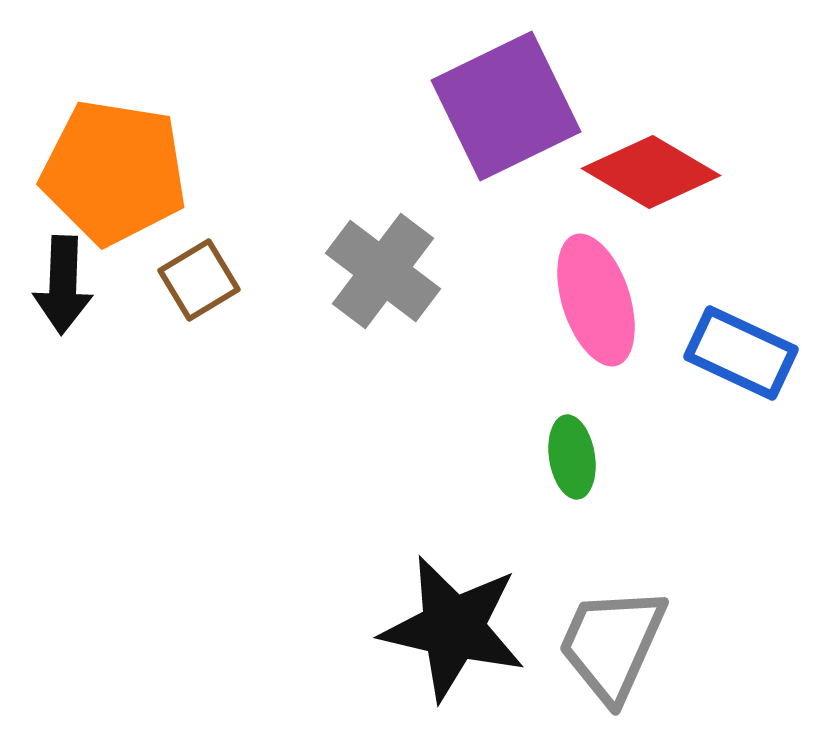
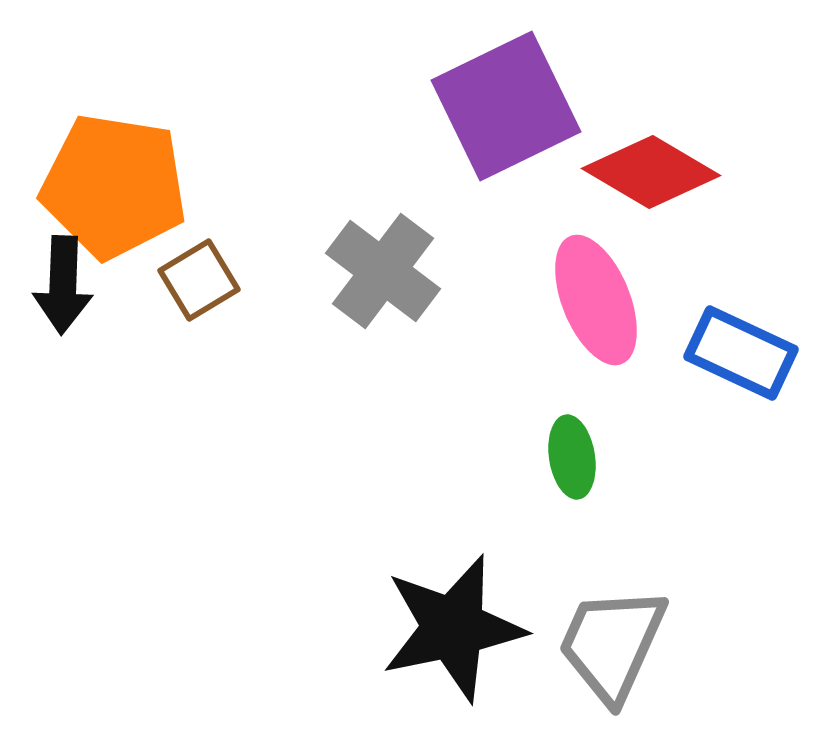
orange pentagon: moved 14 px down
pink ellipse: rotated 4 degrees counterclockwise
black star: rotated 25 degrees counterclockwise
